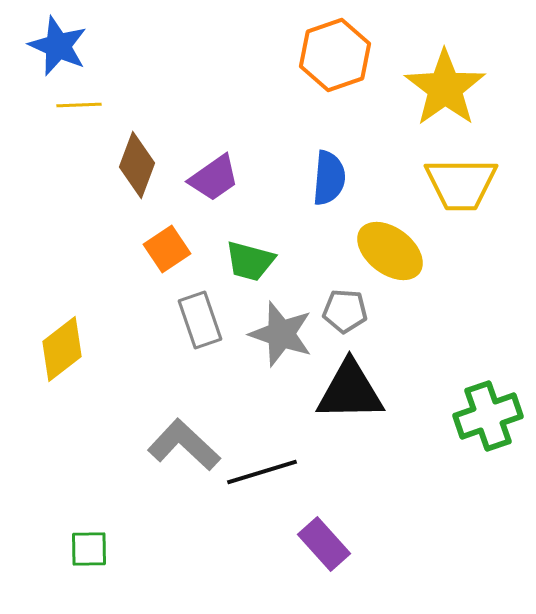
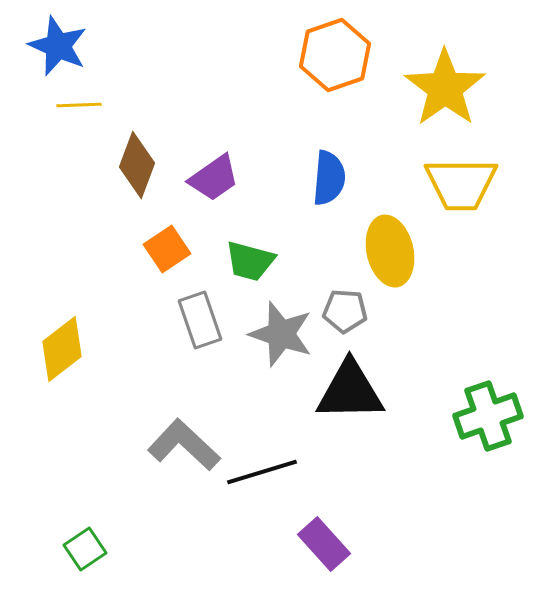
yellow ellipse: rotated 40 degrees clockwise
green square: moved 4 px left; rotated 33 degrees counterclockwise
